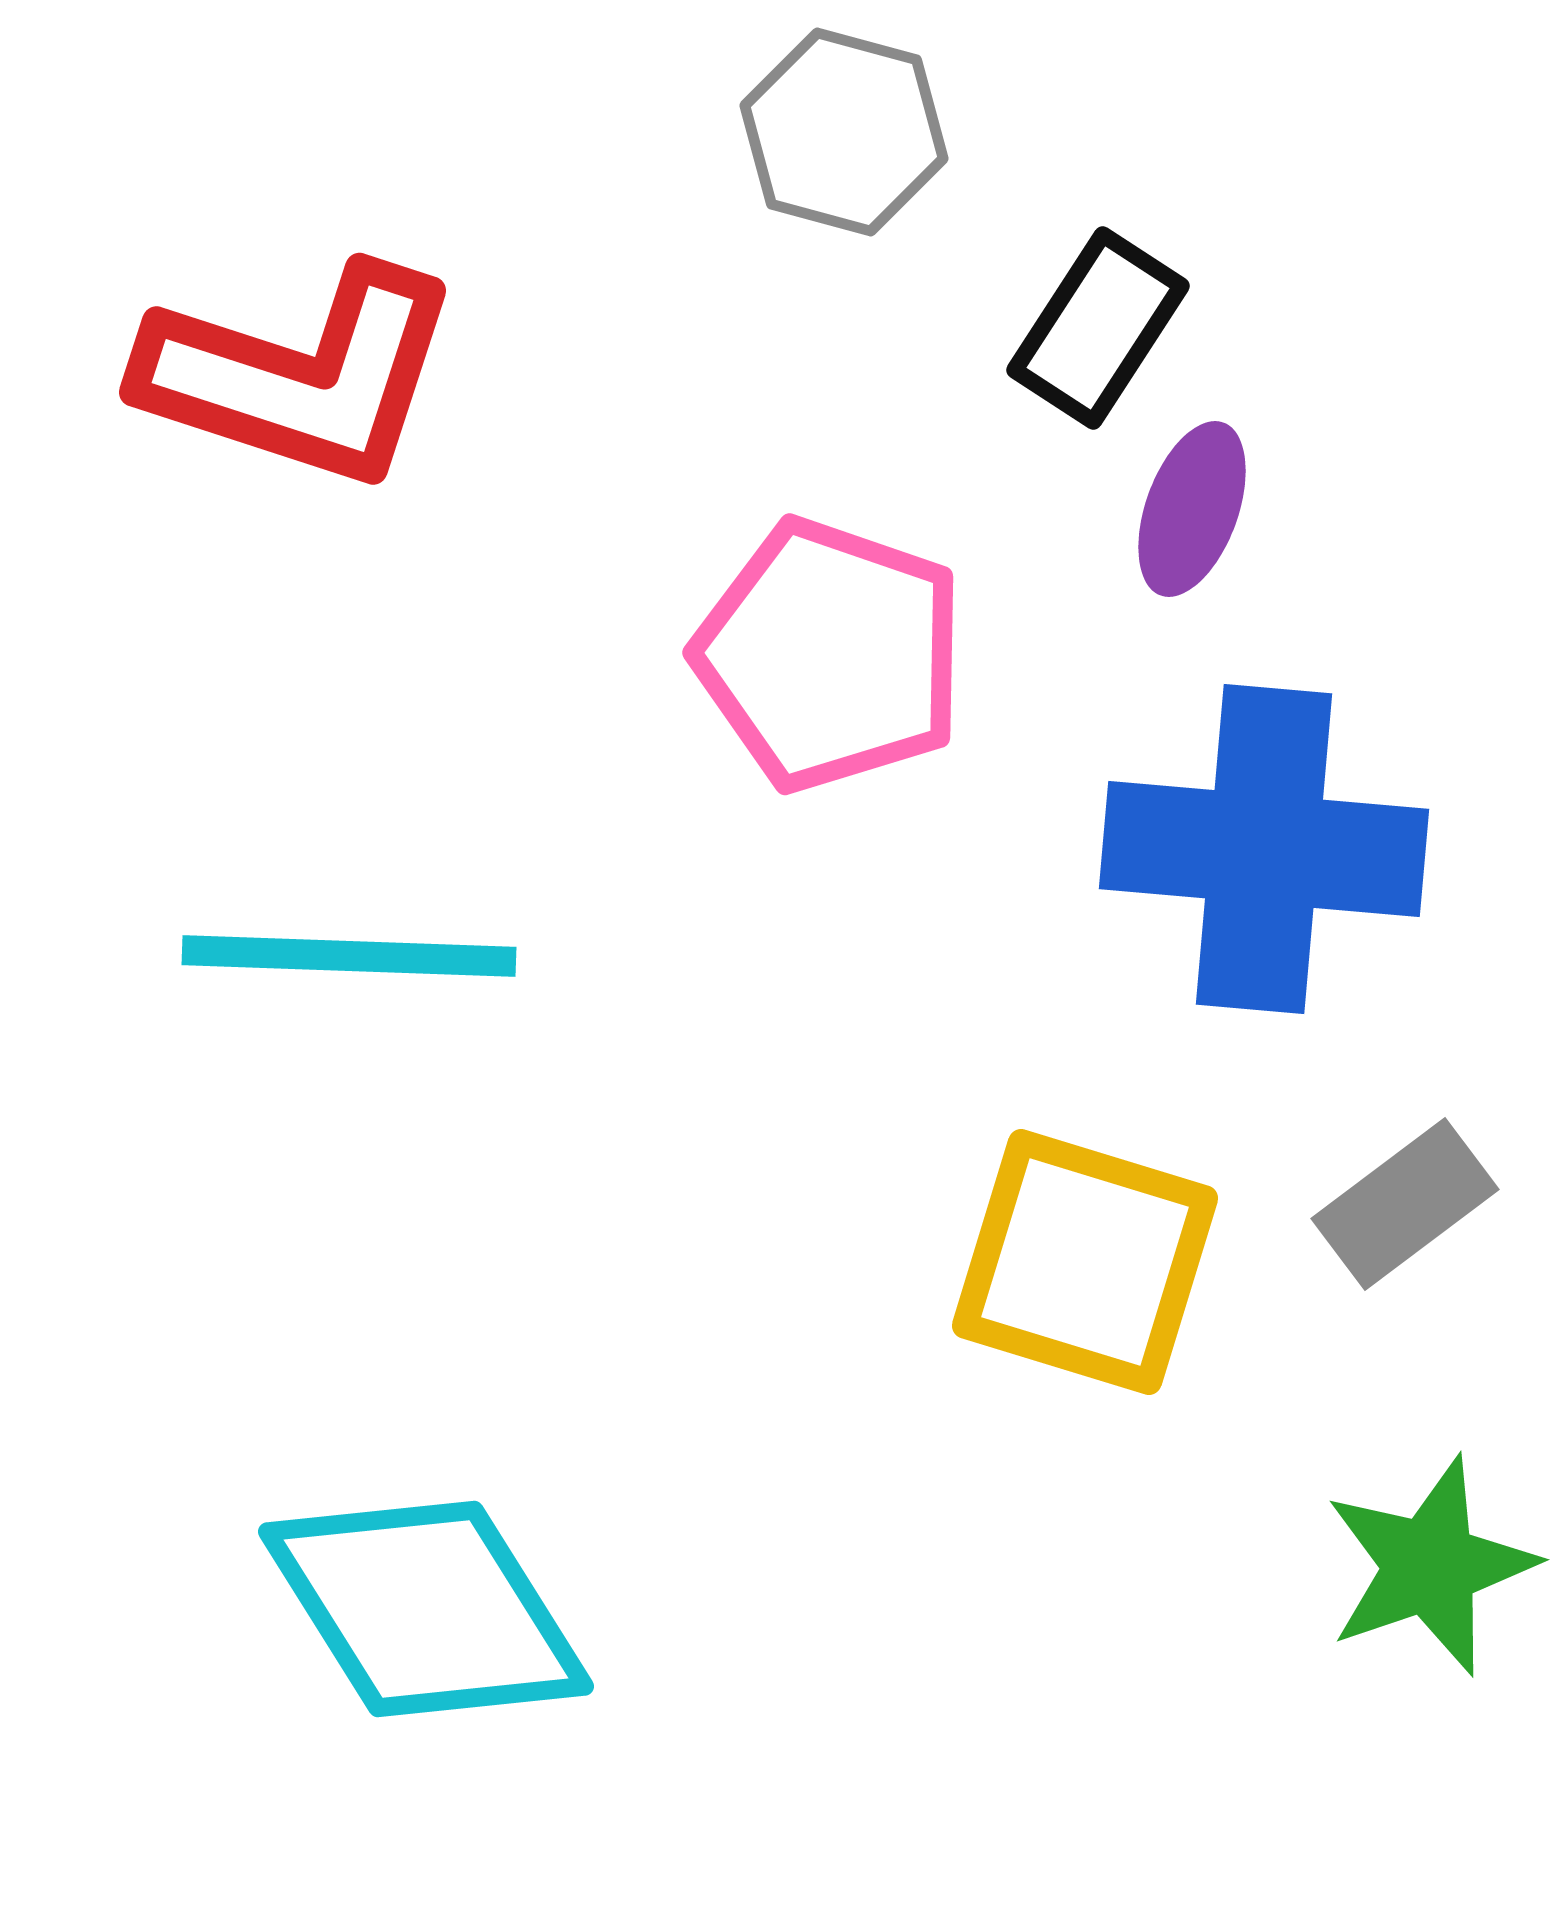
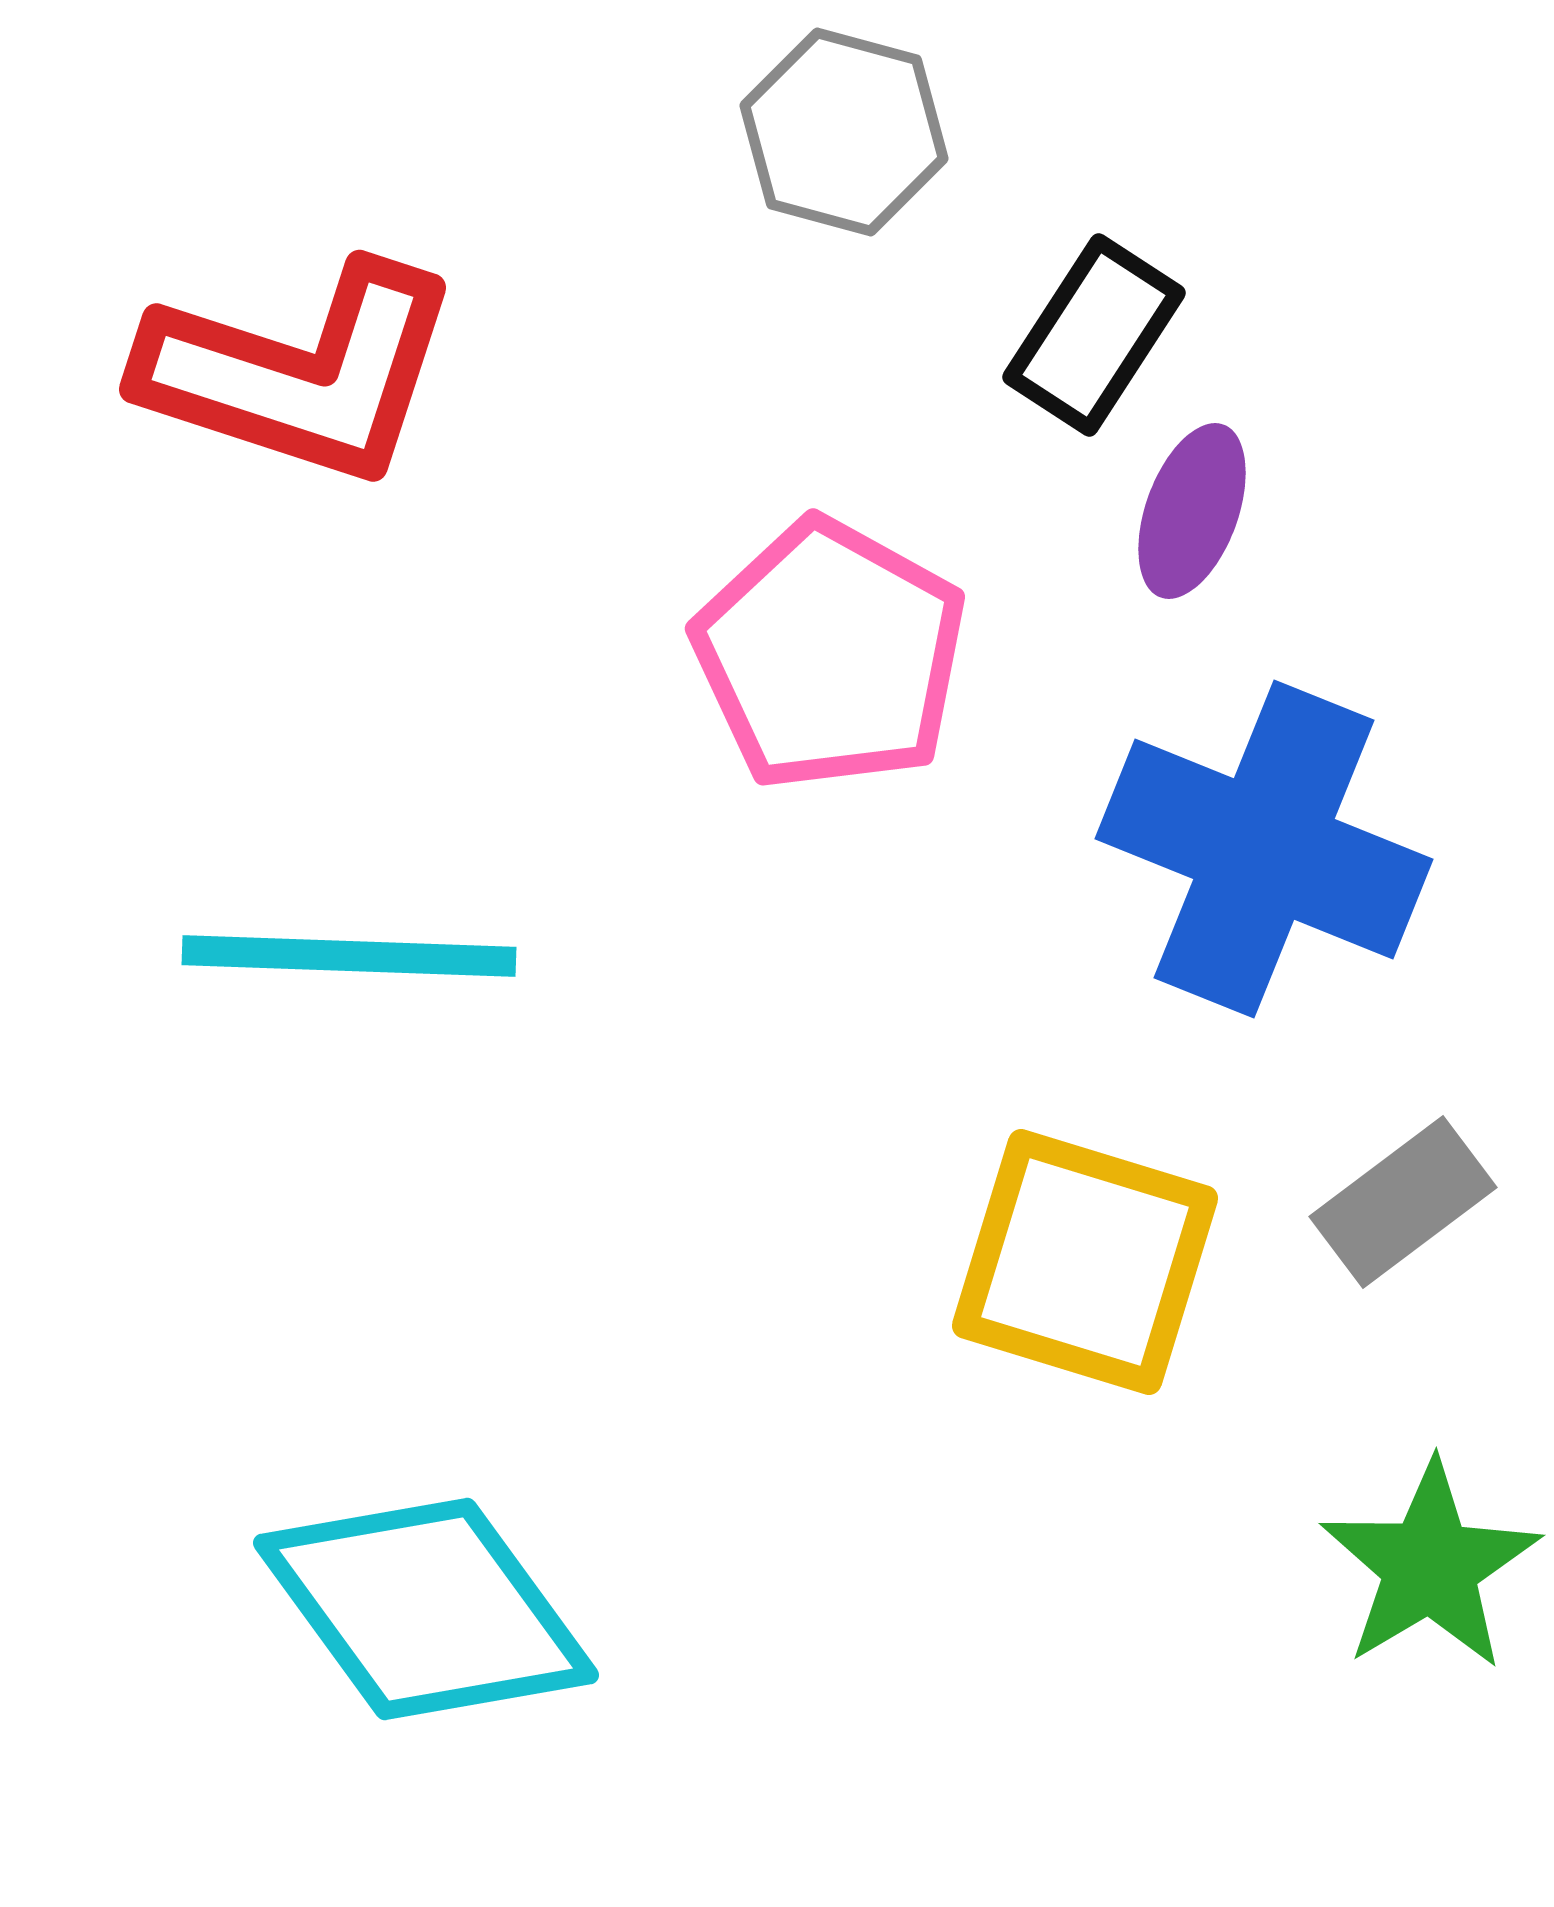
black rectangle: moved 4 px left, 7 px down
red L-shape: moved 3 px up
purple ellipse: moved 2 px down
pink pentagon: rotated 10 degrees clockwise
blue cross: rotated 17 degrees clockwise
gray rectangle: moved 2 px left, 2 px up
green star: rotated 12 degrees counterclockwise
cyan diamond: rotated 4 degrees counterclockwise
